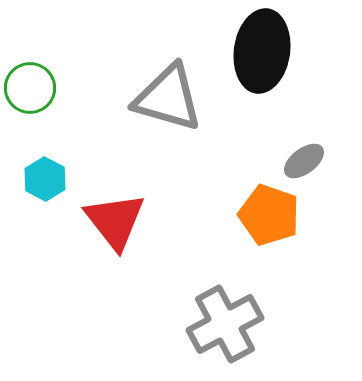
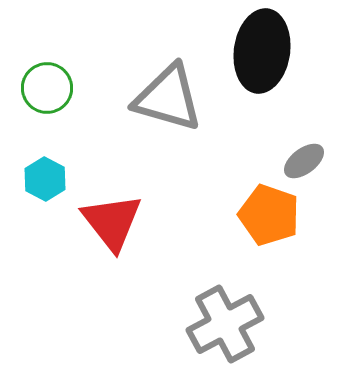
green circle: moved 17 px right
red triangle: moved 3 px left, 1 px down
